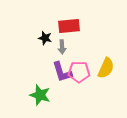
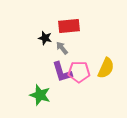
gray arrow: moved 1 px down; rotated 144 degrees clockwise
